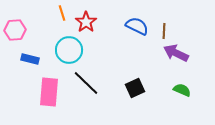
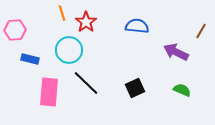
blue semicircle: rotated 20 degrees counterclockwise
brown line: moved 37 px right; rotated 28 degrees clockwise
purple arrow: moved 1 px up
